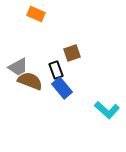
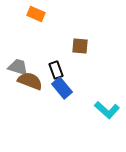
brown square: moved 8 px right, 7 px up; rotated 24 degrees clockwise
gray trapezoid: rotated 135 degrees counterclockwise
